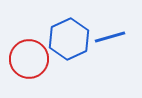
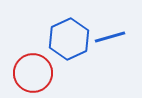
red circle: moved 4 px right, 14 px down
